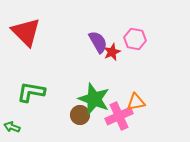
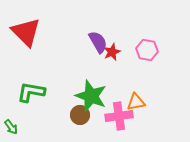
pink hexagon: moved 12 px right, 11 px down
green star: moved 3 px left, 3 px up
pink cross: rotated 16 degrees clockwise
green arrow: moved 1 px left; rotated 147 degrees counterclockwise
